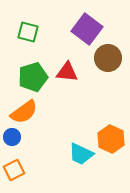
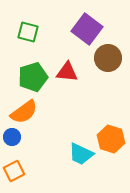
orange hexagon: rotated 8 degrees counterclockwise
orange square: moved 1 px down
